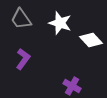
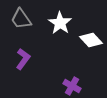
white star: rotated 15 degrees clockwise
